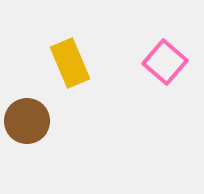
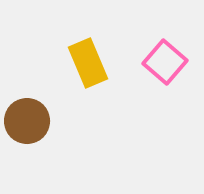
yellow rectangle: moved 18 px right
